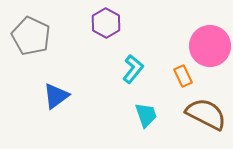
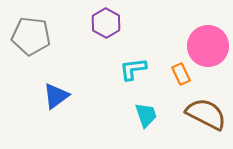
gray pentagon: rotated 18 degrees counterclockwise
pink circle: moved 2 px left
cyan L-shape: rotated 136 degrees counterclockwise
orange rectangle: moved 2 px left, 2 px up
